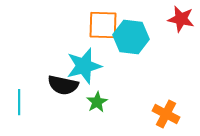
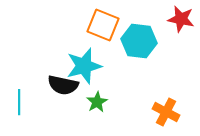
orange square: rotated 20 degrees clockwise
cyan hexagon: moved 8 px right, 4 px down
orange cross: moved 2 px up
